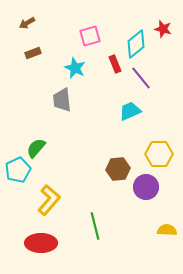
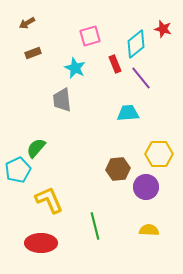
cyan trapezoid: moved 2 px left, 2 px down; rotated 20 degrees clockwise
yellow L-shape: rotated 64 degrees counterclockwise
yellow semicircle: moved 18 px left
